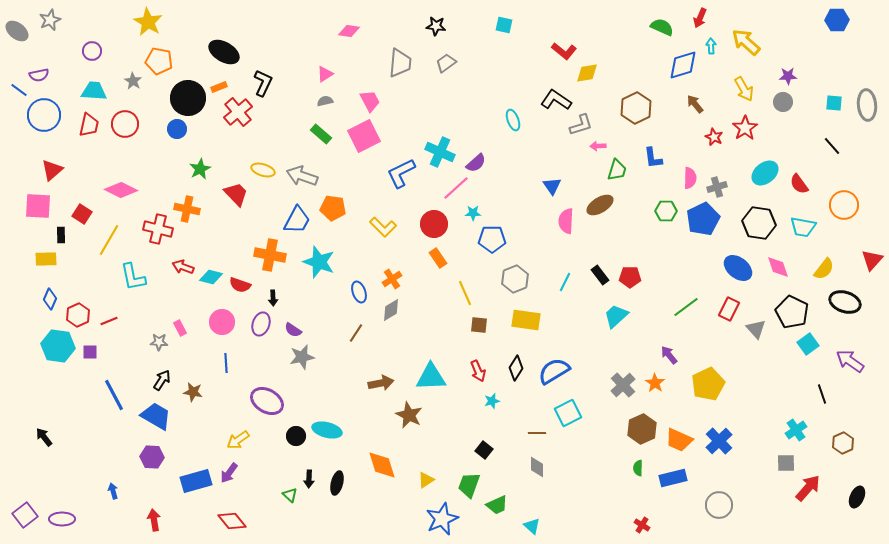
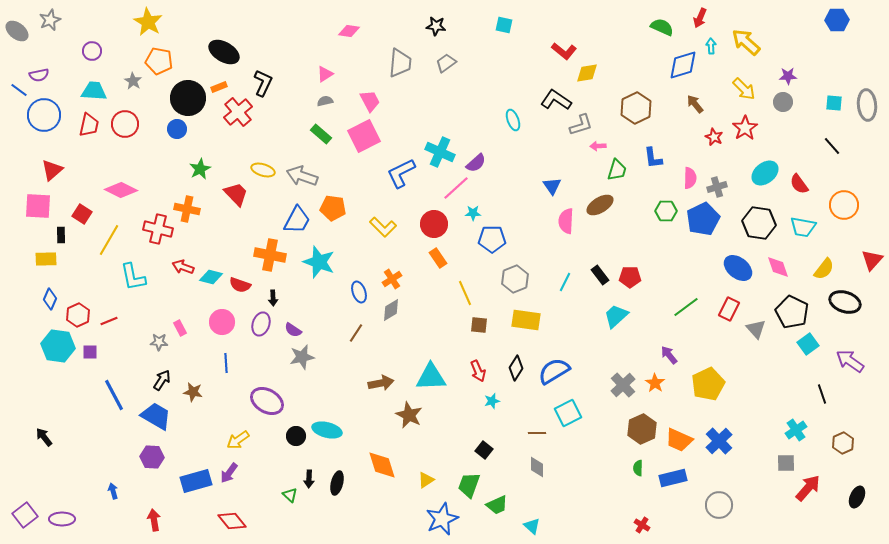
yellow arrow at (744, 89): rotated 15 degrees counterclockwise
